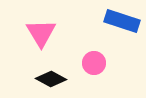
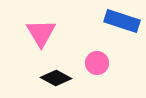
pink circle: moved 3 px right
black diamond: moved 5 px right, 1 px up
